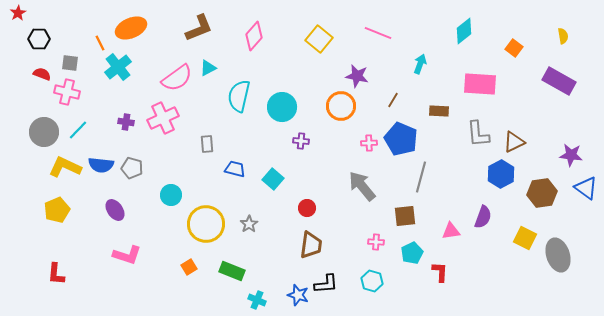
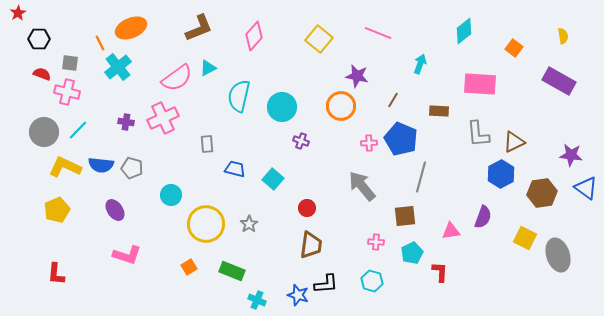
purple cross at (301, 141): rotated 14 degrees clockwise
